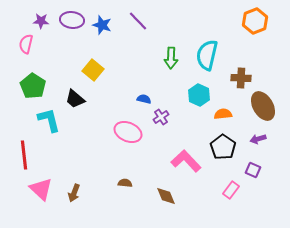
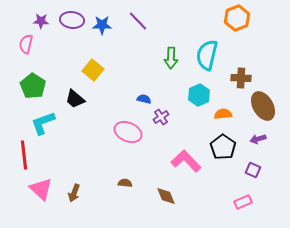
orange hexagon: moved 18 px left, 3 px up
blue star: rotated 18 degrees counterclockwise
cyan hexagon: rotated 10 degrees clockwise
cyan L-shape: moved 6 px left, 3 px down; rotated 96 degrees counterclockwise
pink rectangle: moved 12 px right, 12 px down; rotated 30 degrees clockwise
